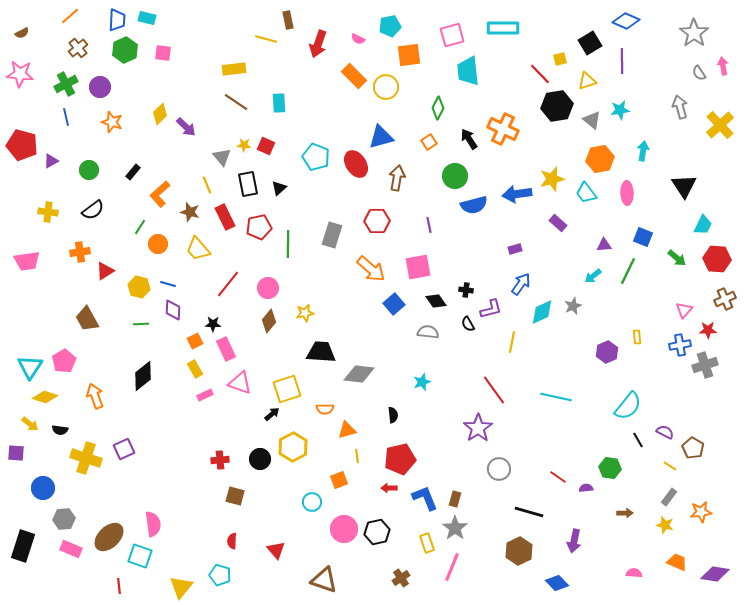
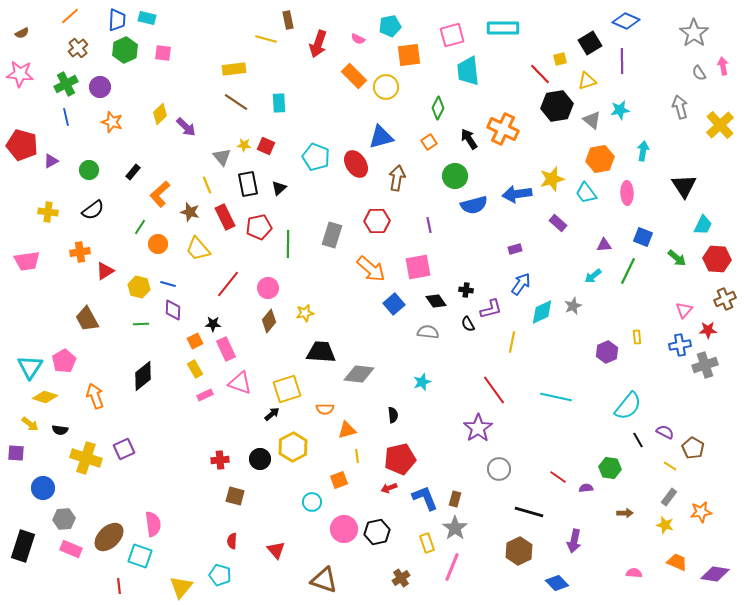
red arrow at (389, 488): rotated 21 degrees counterclockwise
